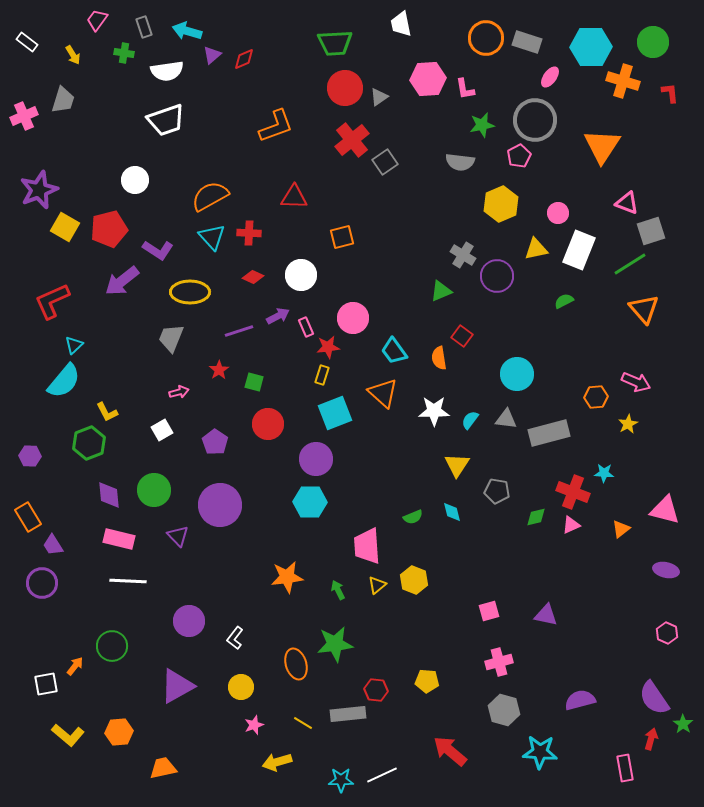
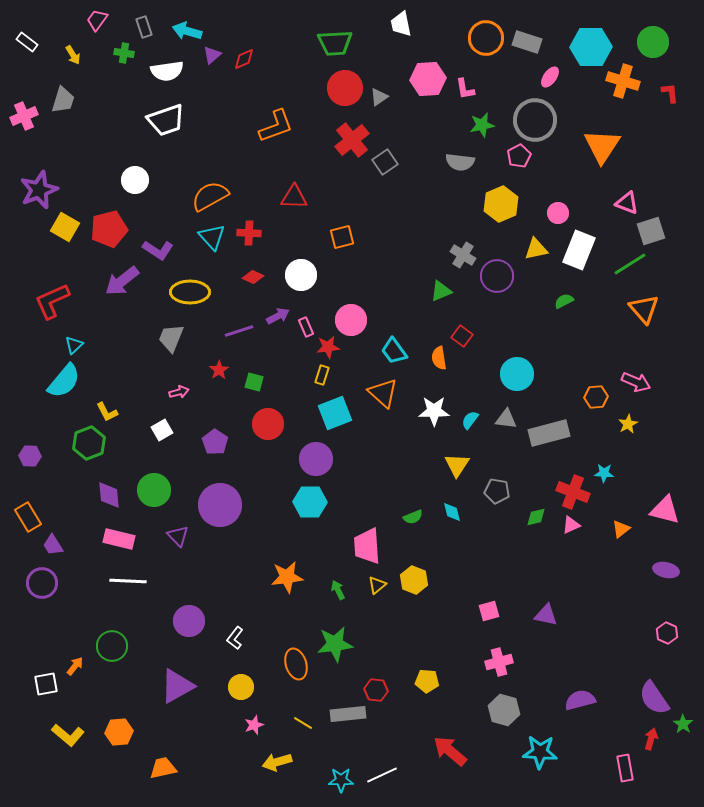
pink circle at (353, 318): moved 2 px left, 2 px down
